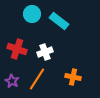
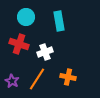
cyan circle: moved 6 px left, 3 px down
cyan rectangle: rotated 42 degrees clockwise
red cross: moved 2 px right, 5 px up
orange cross: moved 5 px left
